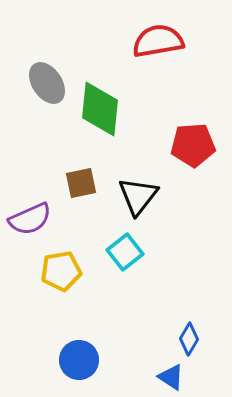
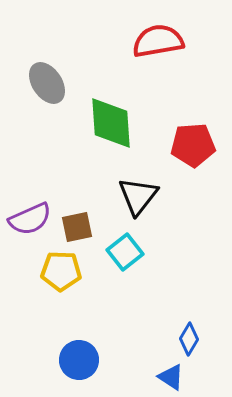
green diamond: moved 11 px right, 14 px down; rotated 10 degrees counterclockwise
brown square: moved 4 px left, 44 px down
yellow pentagon: rotated 12 degrees clockwise
